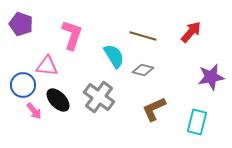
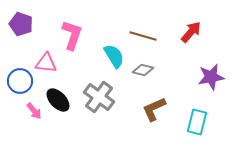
pink triangle: moved 1 px left, 3 px up
blue circle: moved 3 px left, 4 px up
